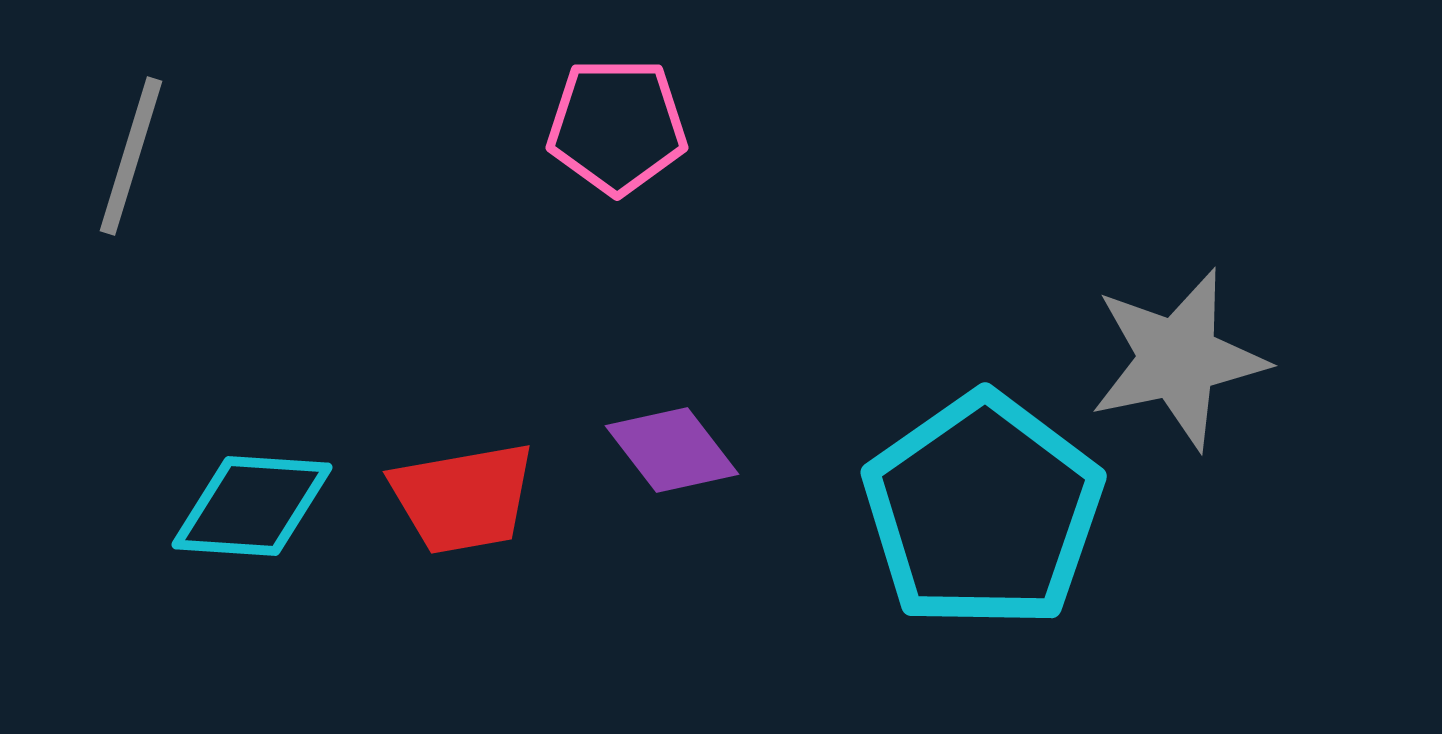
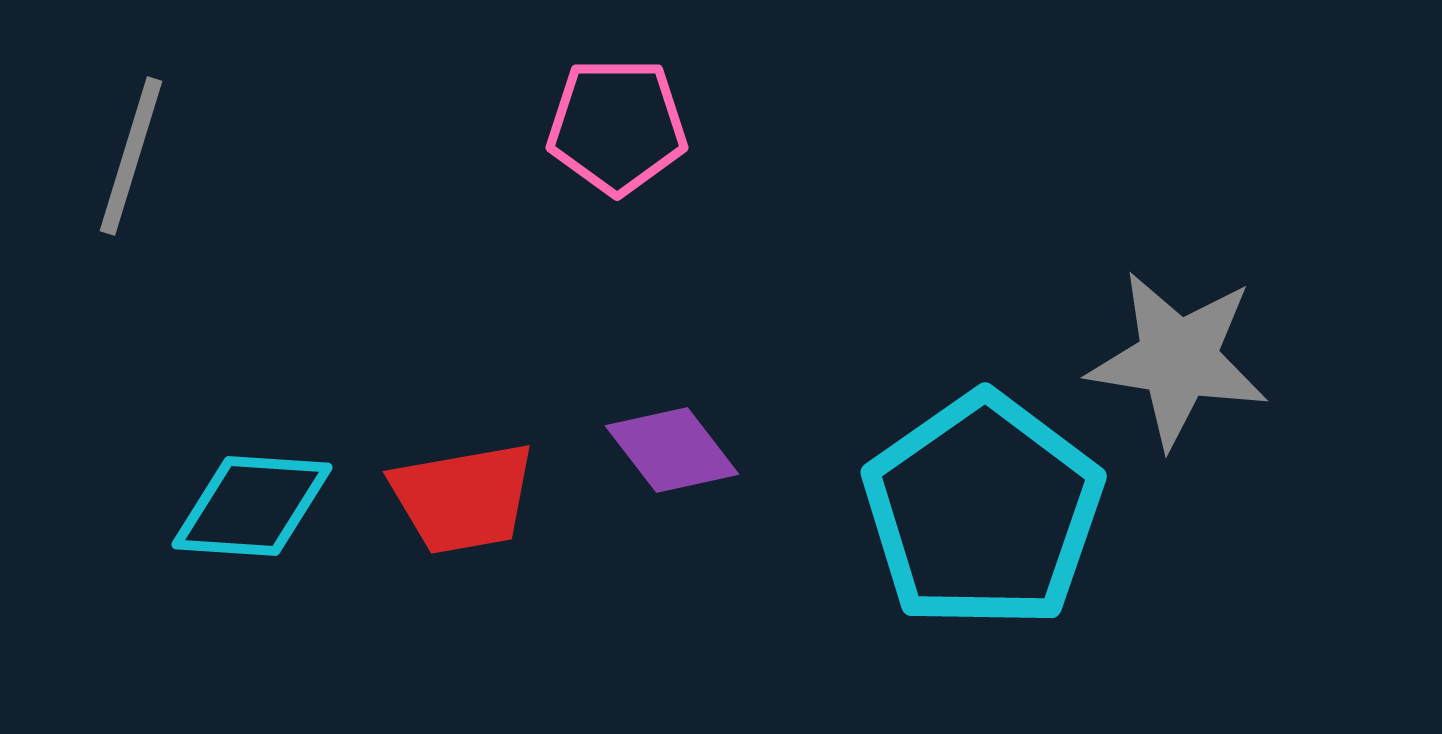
gray star: rotated 21 degrees clockwise
